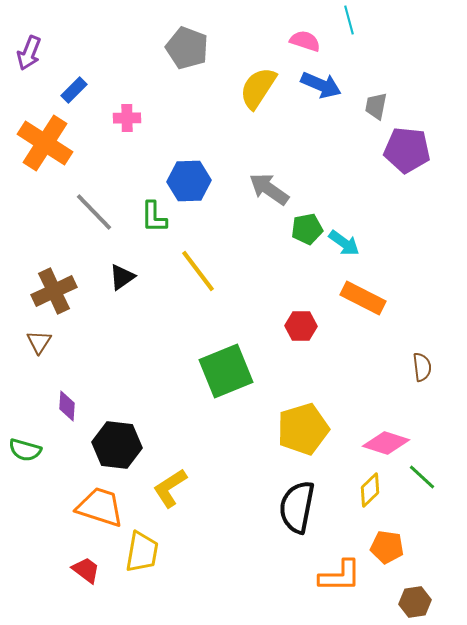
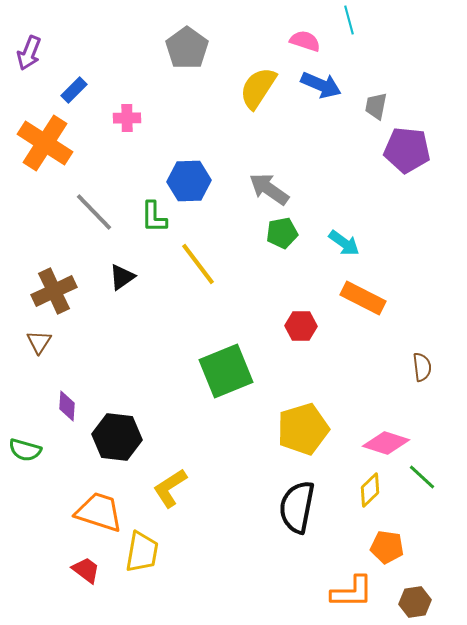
gray pentagon: rotated 15 degrees clockwise
green pentagon: moved 25 px left, 4 px down
yellow line: moved 7 px up
black hexagon: moved 8 px up
orange trapezoid: moved 1 px left, 5 px down
orange L-shape: moved 12 px right, 16 px down
